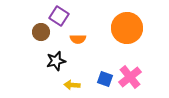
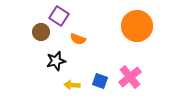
orange circle: moved 10 px right, 2 px up
orange semicircle: rotated 21 degrees clockwise
blue square: moved 5 px left, 2 px down
